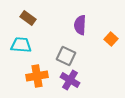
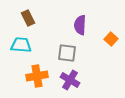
brown rectangle: rotated 28 degrees clockwise
gray square: moved 1 px right, 3 px up; rotated 18 degrees counterclockwise
